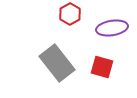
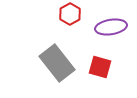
purple ellipse: moved 1 px left, 1 px up
red square: moved 2 px left
